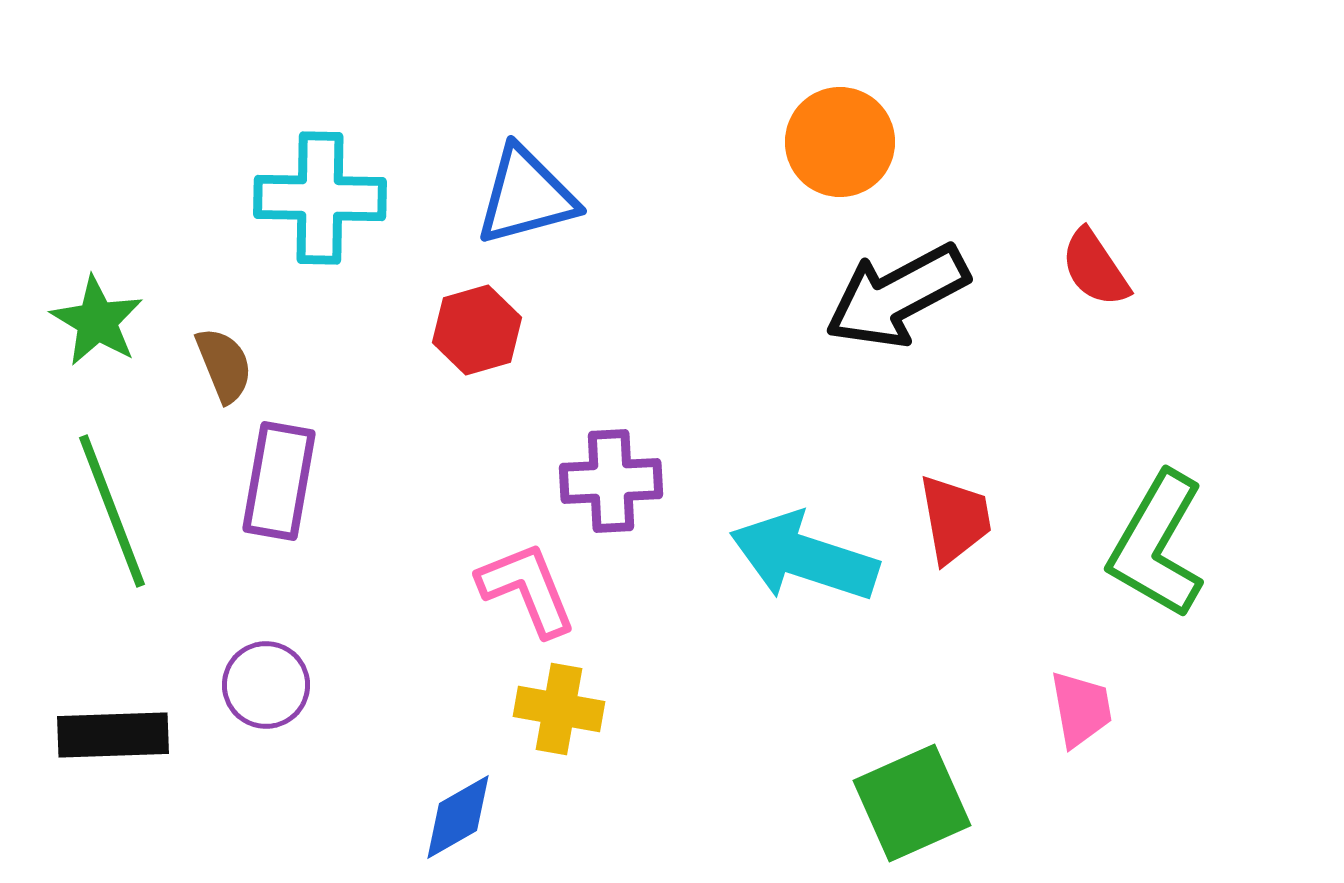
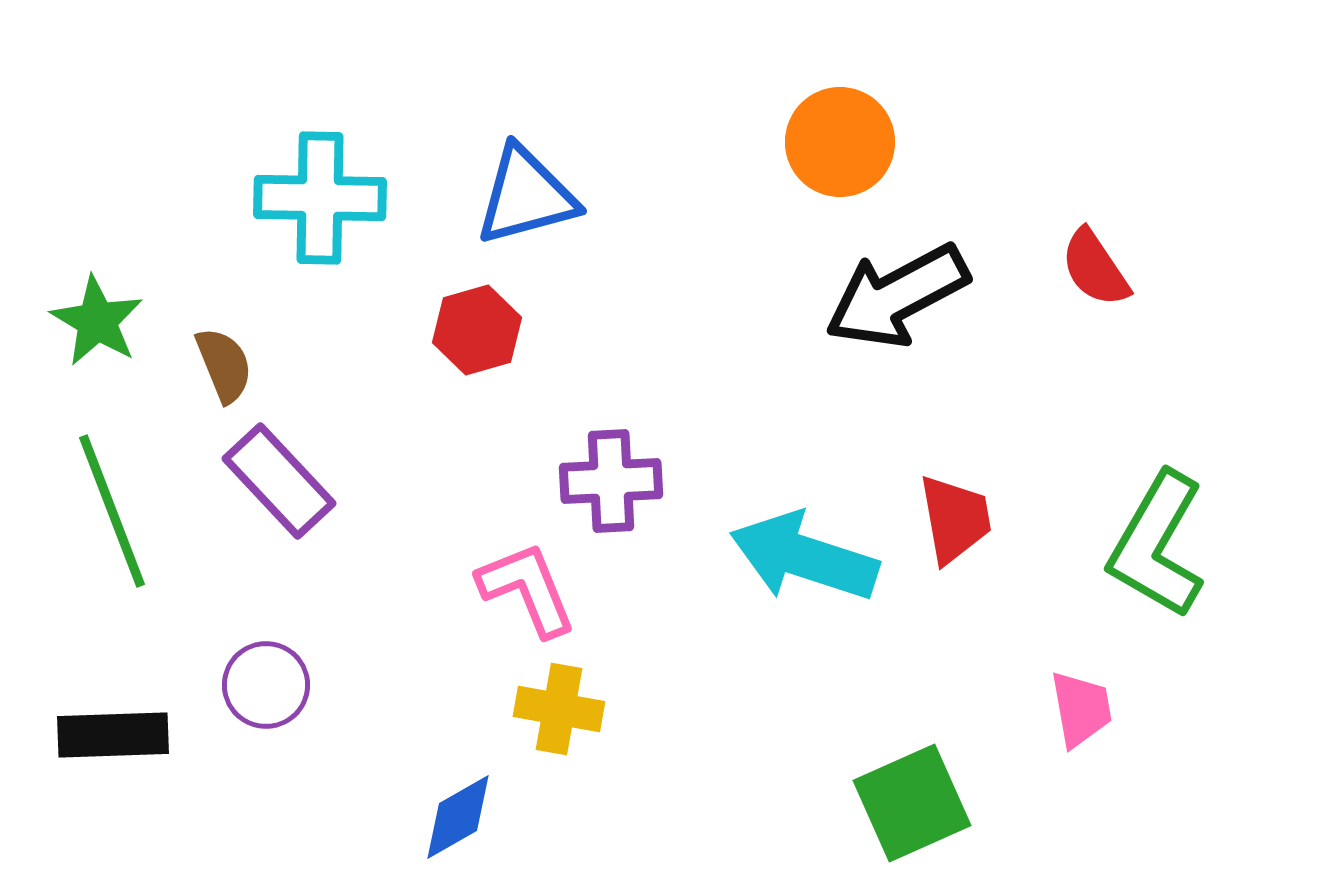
purple rectangle: rotated 53 degrees counterclockwise
